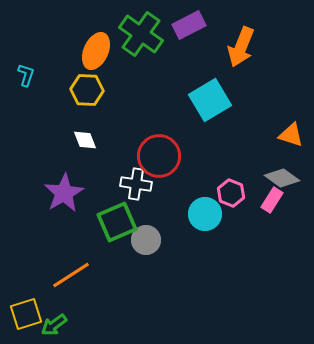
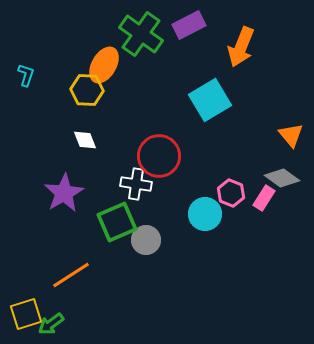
orange ellipse: moved 8 px right, 14 px down; rotated 6 degrees clockwise
orange triangle: rotated 32 degrees clockwise
pink rectangle: moved 8 px left, 2 px up
green arrow: moved 3 px left, 1 px up
